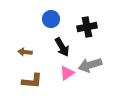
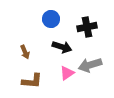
black arrow: rotated 42 degrees counterclockwise
brown arrow: rotated 120 degrees counterclockwise
